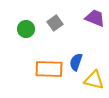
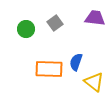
purple trapezoid: rotated 15 degrees counterclockwise
yellow triangle: moved 2 px down; rotated 25 degrees clockwise
